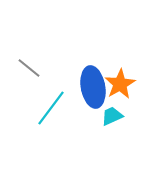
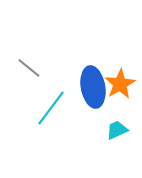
cyan trapezoid: moved 5 px right, 14 px down
